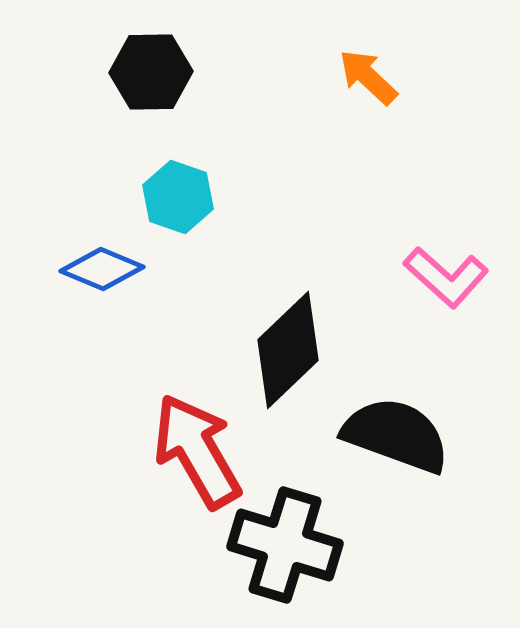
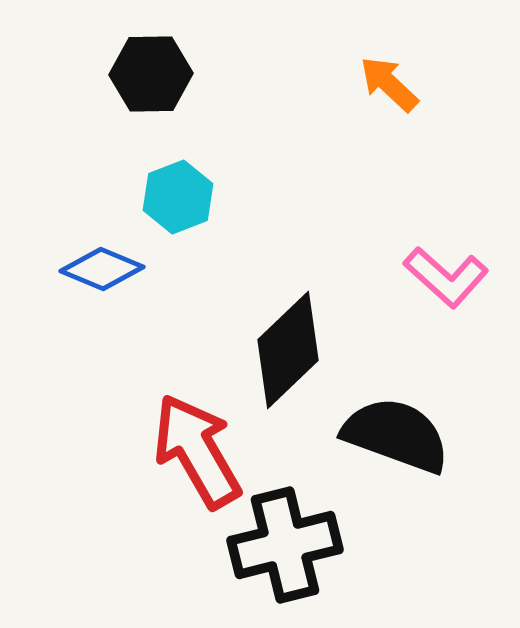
black hexagon: moved 2 px down
orange arrow: moved 21 px right, 7 px down
cyan hexagon: rotated 20 degrees clockwise
black cross: rotated 31 degrees counterclockwise
